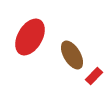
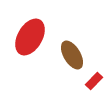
red rectangle: moved 5 px down
